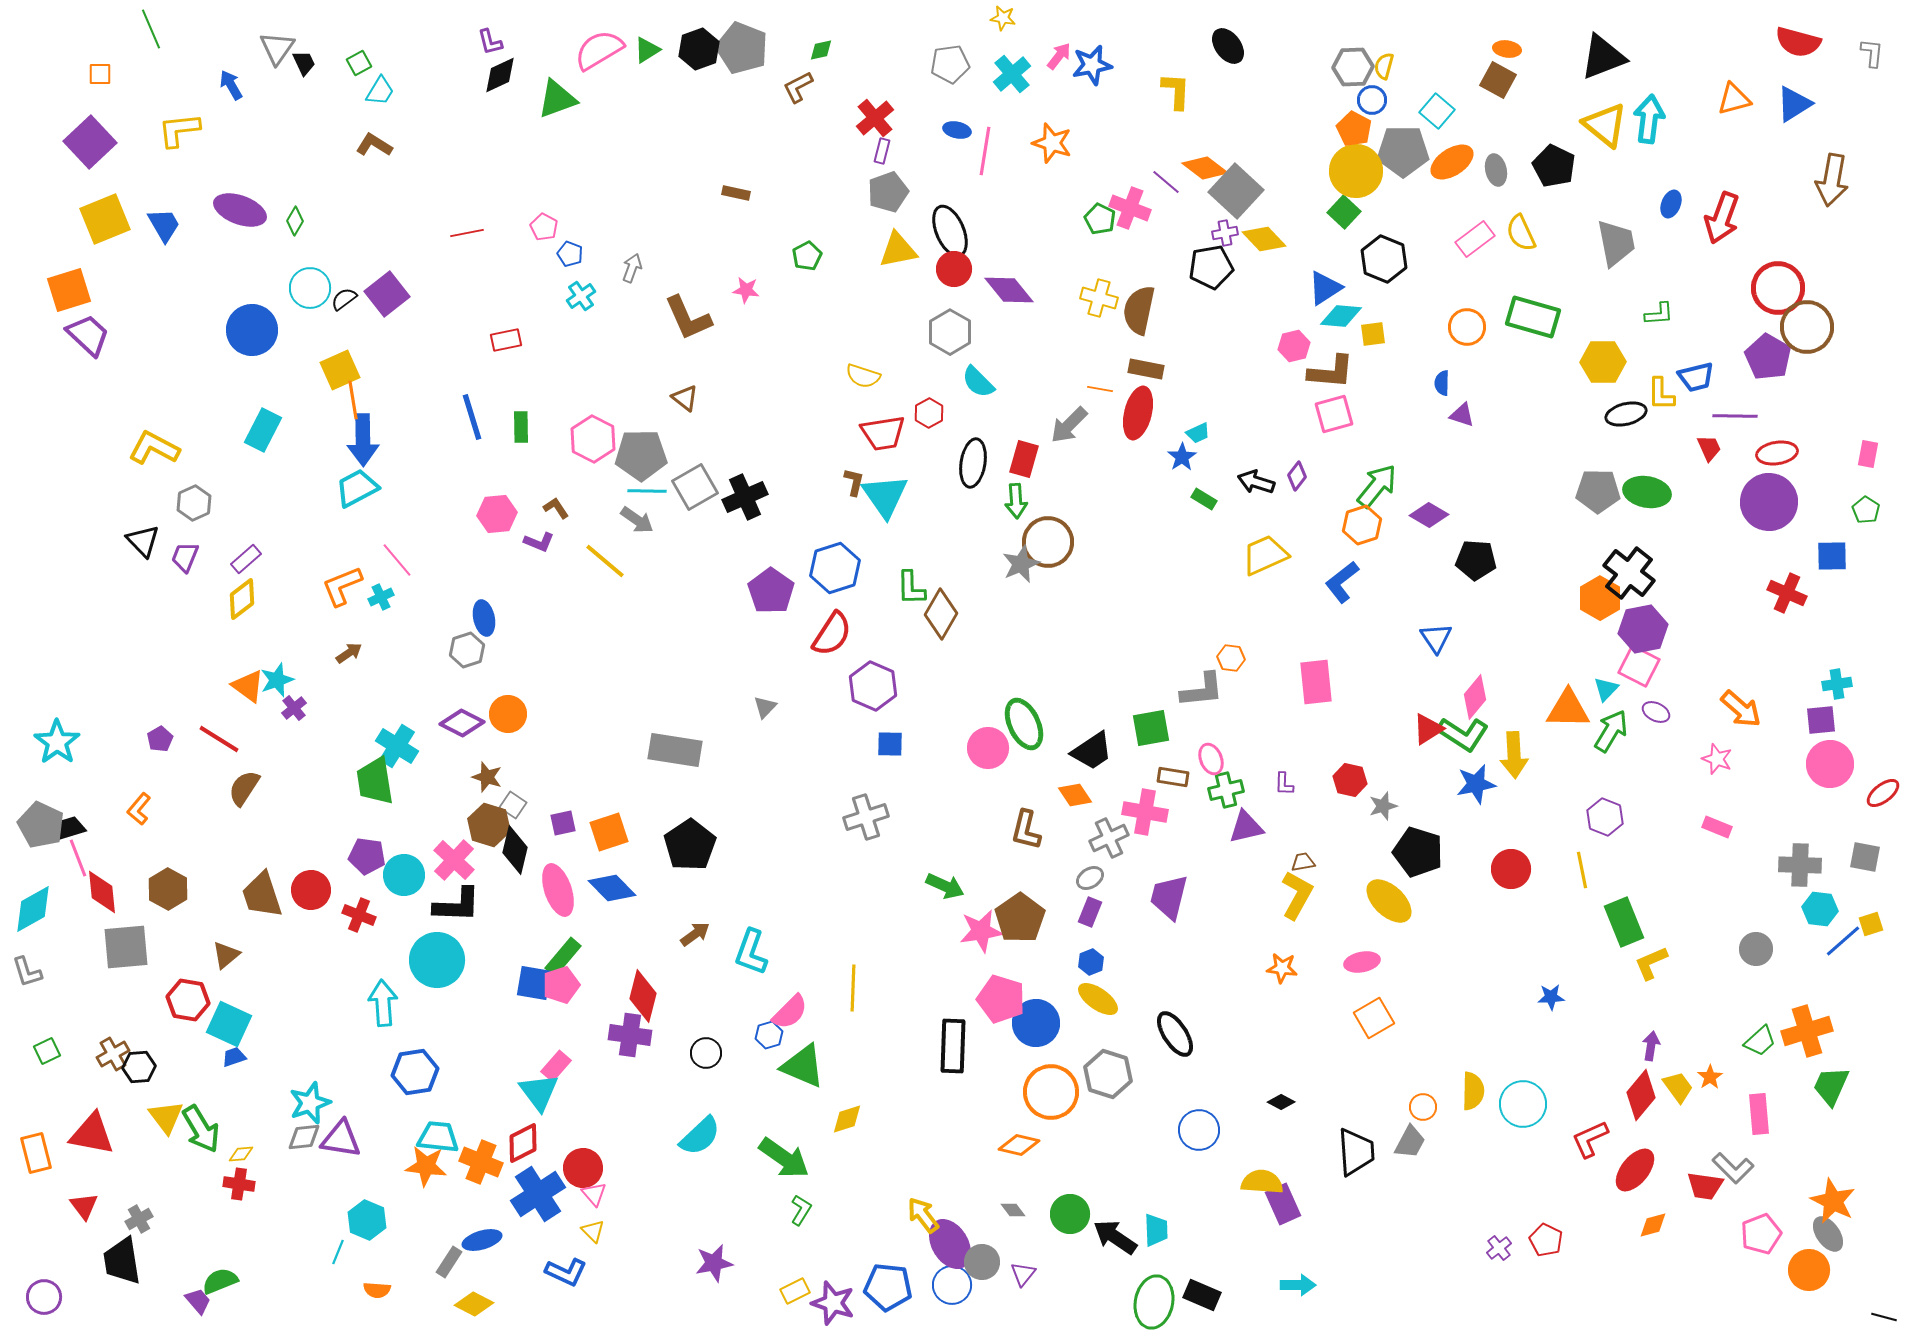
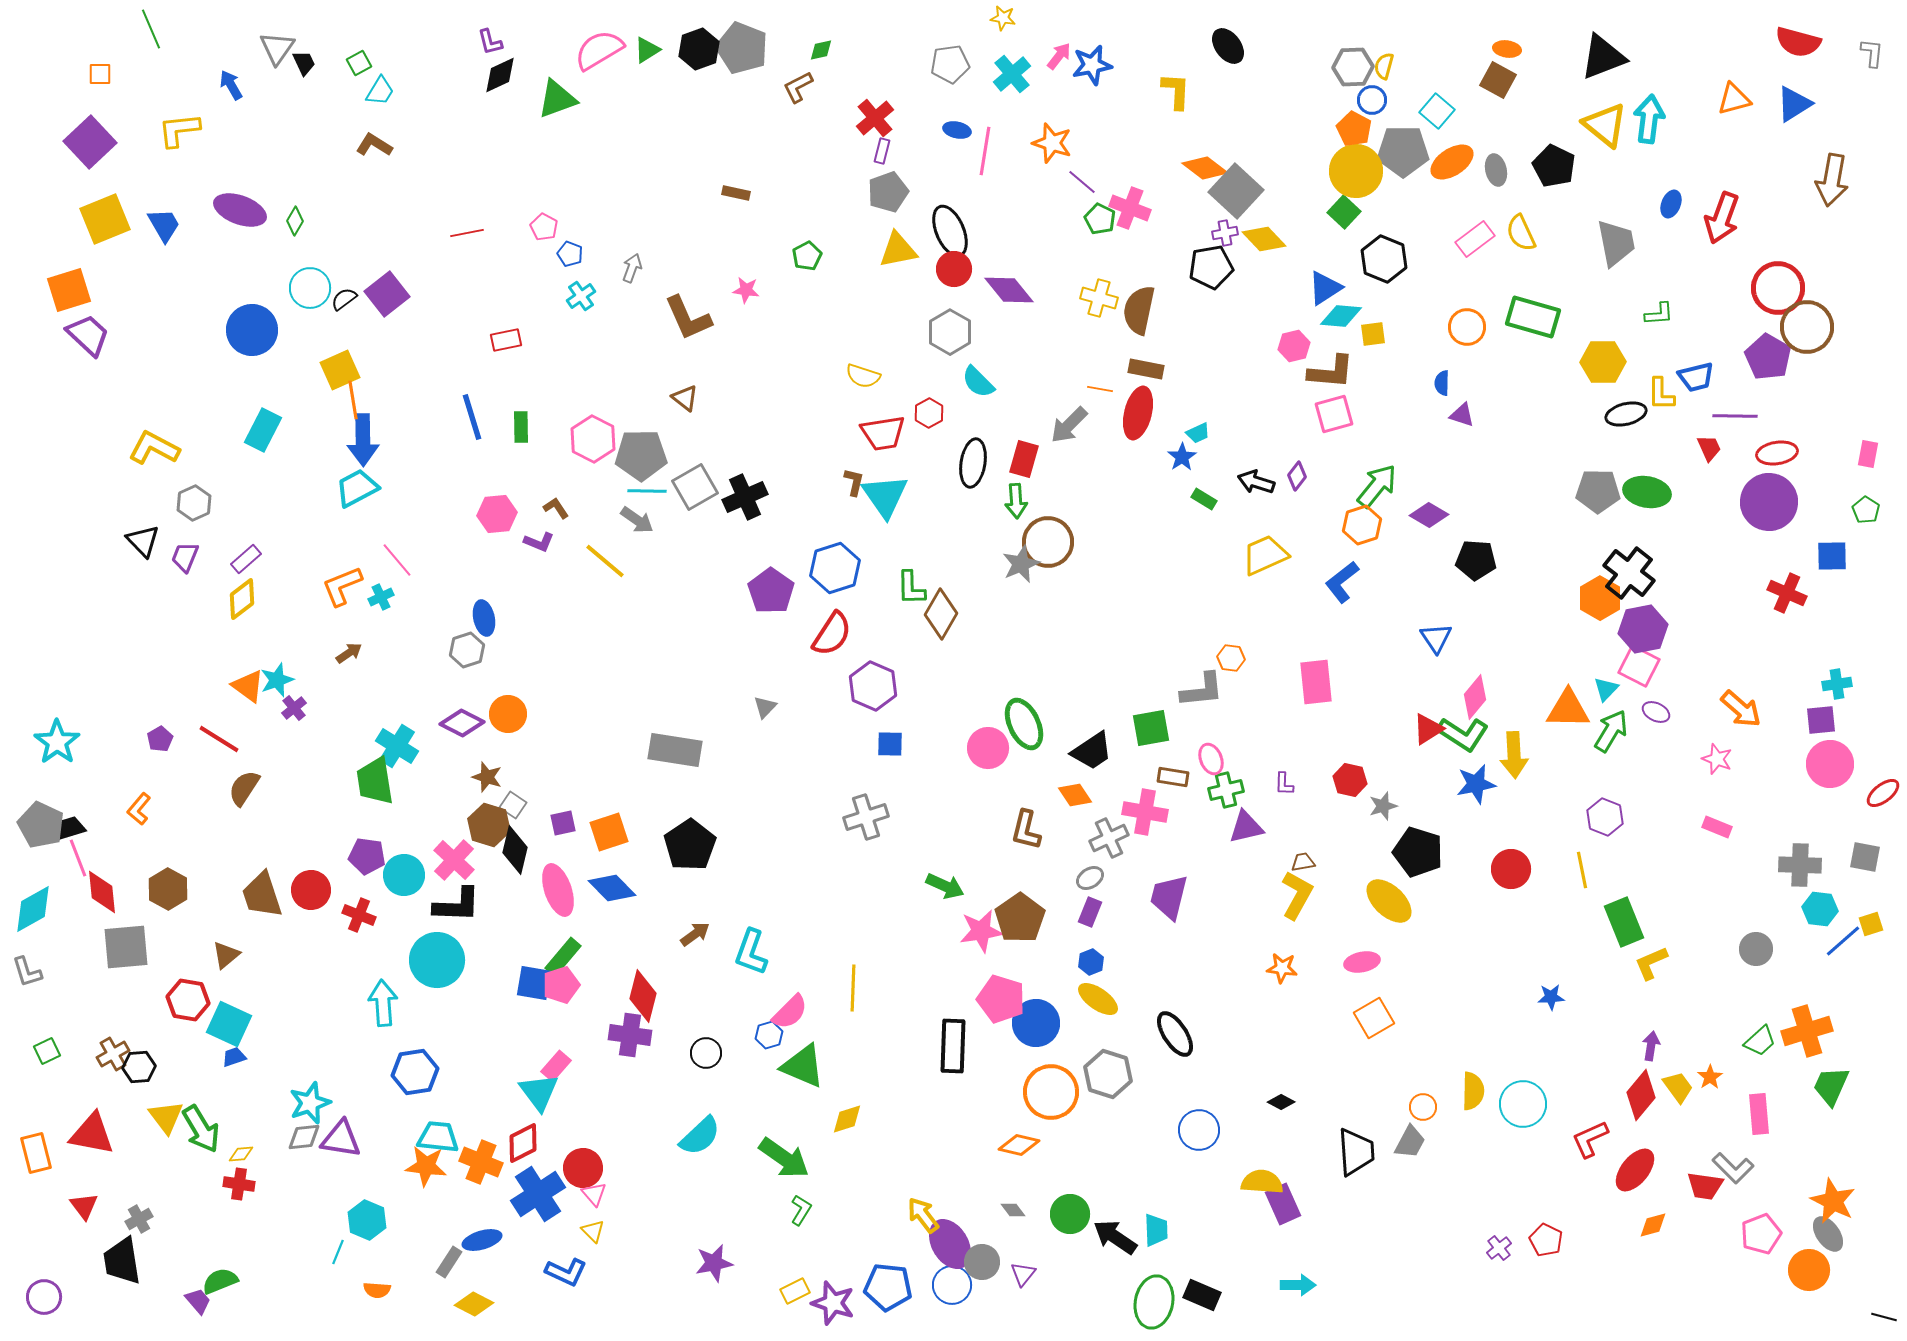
purple line at (1166, 182): moved 84 px left
